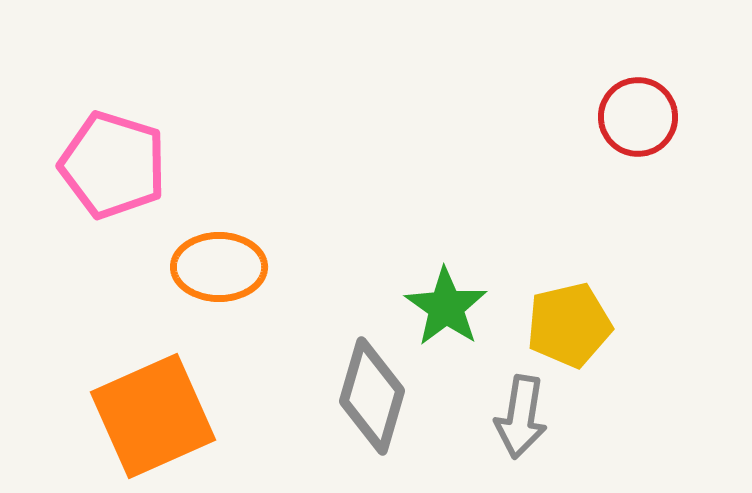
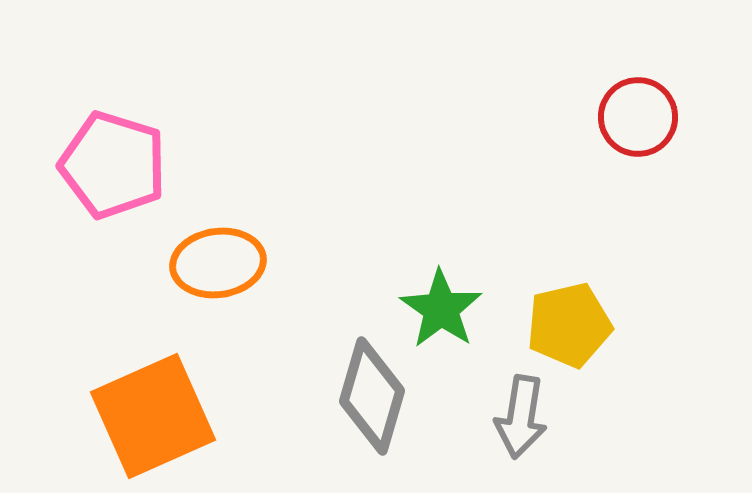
orange ellipse: moved 1 px left, 4 px up; rotated 8 degrees counterclockwise
green star: moved 5 px left, 2 px down
